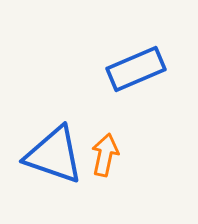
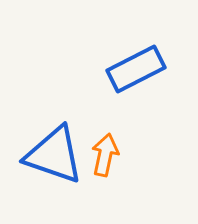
blue rectangle: rotated 4 degrees counterclockwise
